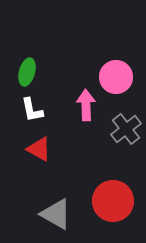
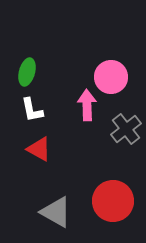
pink circle: moved 5 px left
pink arrow: moved 1 px right
gray triangle: moved 2 px up
